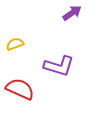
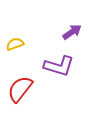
purple arrow: moved 19 px down
red semicircle: rotated 76 degrees counterclockwise
